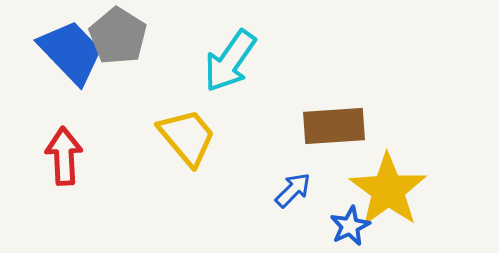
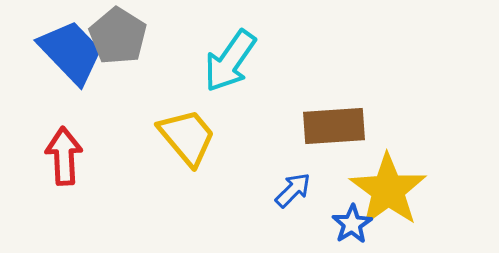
blue star: moved 2 px right, 2 px up; rotated 6 degrees counterclockwise
